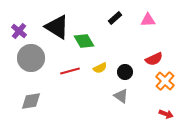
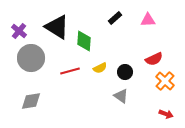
green diamond: rotated 35 degrees clockwise
